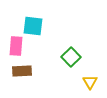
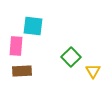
yellow triangle: moved 3 px right, 11 px up
